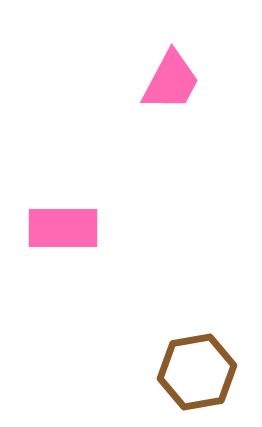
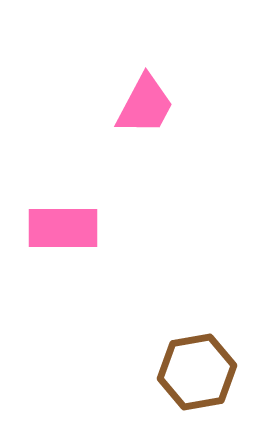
pink trapezoid: moved 26 px left, 24 px down
